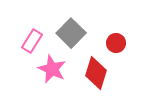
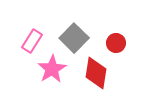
gray square: moved 3 px right, 5 px down
pink star: rotated 16 degrees clockwise
red diamond: rotated 8 degrees counterclockwise
